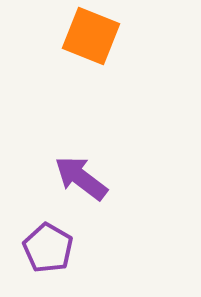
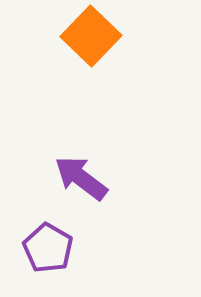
orange square: rotated 22 degrees clockwise
